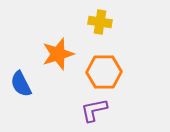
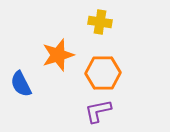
orange star: moved 1 px down
orange hexagon: moved 1 px left, 1 px down
purple L-shape: moved 4 px right, 1 px down
